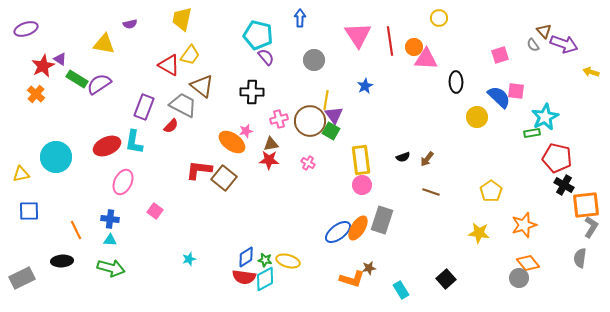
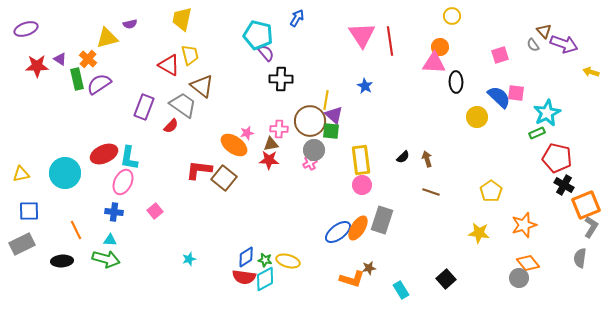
blue arrow at (300, 18): moved 3 px left; rotated 30 degrees clockwise
yellow circle at (439, 18): moved 13 px right, 2 px up
pink triangle at (358, 35): moved 4 px right
yellow triangle at (104, 44): moved 3 px right, 6 px up; rotated 25 degrees counterclockwise
orange circle at (414, 47): moved 26 px right
yellow trapezoid at (190, 55): rotated 50 degrees counterclockwise
purple semicircle at (266, 57): moved 4 px up
pink triangle at (426, 59): moved 8 px right, 4 px down
gray circle at (314, 60): moved 90 px down
red star at (43, 66): moved 6 px left; rotated 25 degrees clockwise
green rectangle at (77, 79): rotated 45 degrees clockwise
blue star at (365, 86): rotated 14 degrees counterclockwise
pink square at (516, 91): moved 2 px down
black cross at (252, 92): moved 29 px right, 13 px up
orange cross at (36, 94): moved 52 px right, 35 px up
gray trapezoid at (183, 105): rotated 8 degrees clockwise
purple triangle at (334, 115): rotated 12 degrees counterclockwise
cyan star at (545, 117): moved 2 px right, 4 px up
pink cross at (279, 119): moved 10 px down; rotated 18 degrees clockwise
pink star at (246, 131): moved 1 px right, 2 px down
green square at (331, 131): rotated 24 degrees counterclockwise
green rectangle at (532, 133): moved 5 px right; rotated 14 degrees counterclockwise
cyan L-shape at (134, 142): moved 5 px left, 16 px down
orange ellipse at (232, 142): moved 2 px right, 3 px down
red ellipse at (107, 146): moved 3 px left, 8 px down
cyan circle at (56, 157): moved 9 px right, 16 px down
black semicircle at (403, 157): rotated 24 degrees counterclockwise
brown arrow at (427, 159): rotated 126 degrees clockwise
pink cross at (308, 163): moved 2 px right; rotated 32 degrees clockwise
orange square at (586, 205): rotated 16 degrees counterclockwise
pink square at (155, 211): rotated 14 degrees clockwise
blue cross at (110, 219): moved 4 px right, 7 px up
green arrow at (111, 268): moved 5 px left, 9 px up
gray rectangle at (22, 278): moved 34 px up
